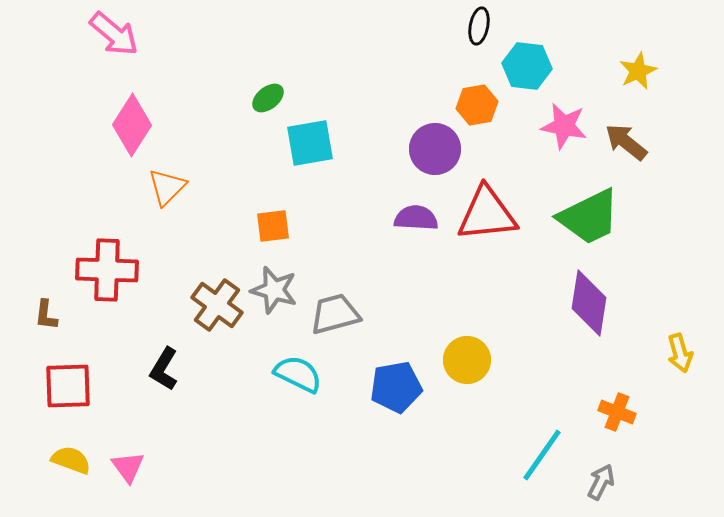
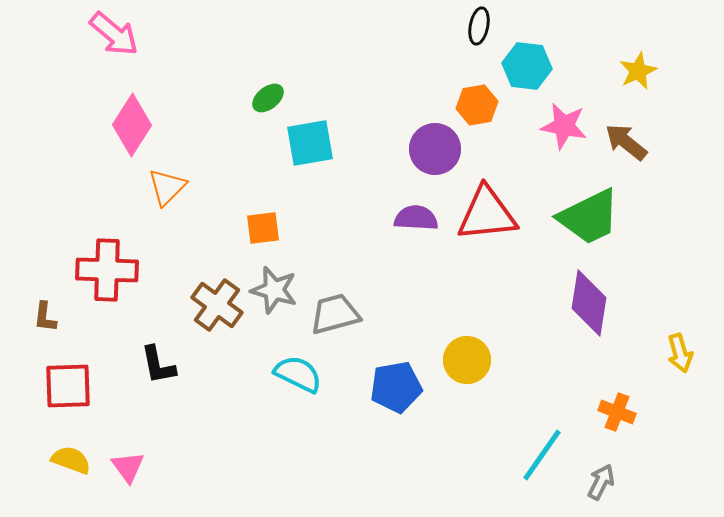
orange square: moved 10 px left, 2 px down
brown L-shape: moved 1 px left, 2 px down
black L-shape: moved 6 px left, 4 px up; rotated 42 degrees counterclockwise
